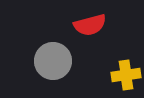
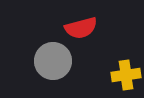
red semicircle: moved 9 px left, 3 px down
